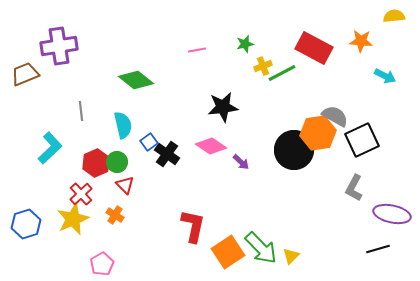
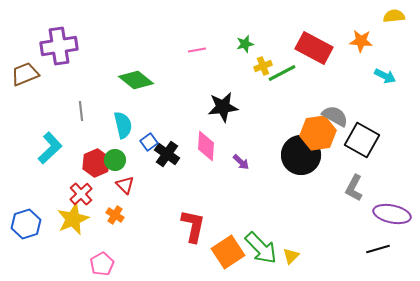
black square: rotated 36 degrees counterclockwise
pink diamond: moved 5 px left; rotated 60 degrees clockwise
black circle: moved 7 px right, 5 px down
green circle: moved 2 px left, 2 px up
